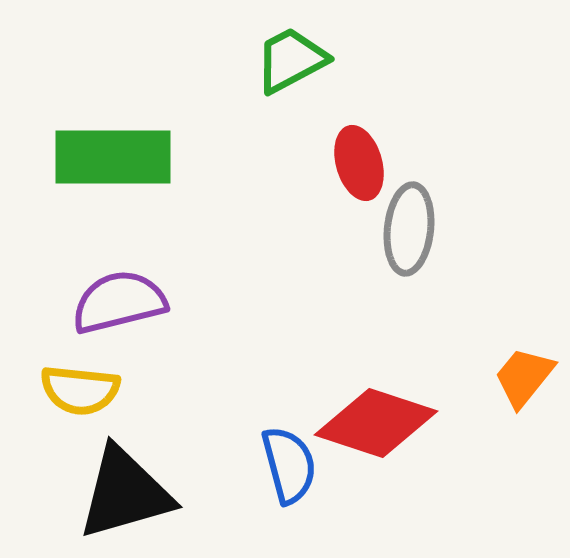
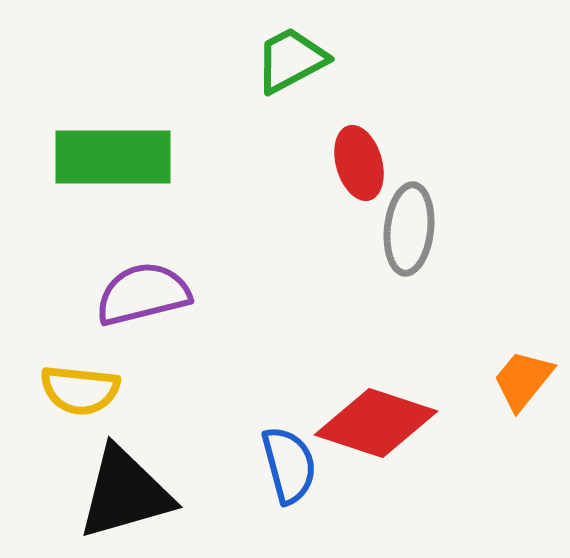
purple semicircle: moved 24 px right, 8 px up
orange trapezoid: moved 1 px left, 3 px down
